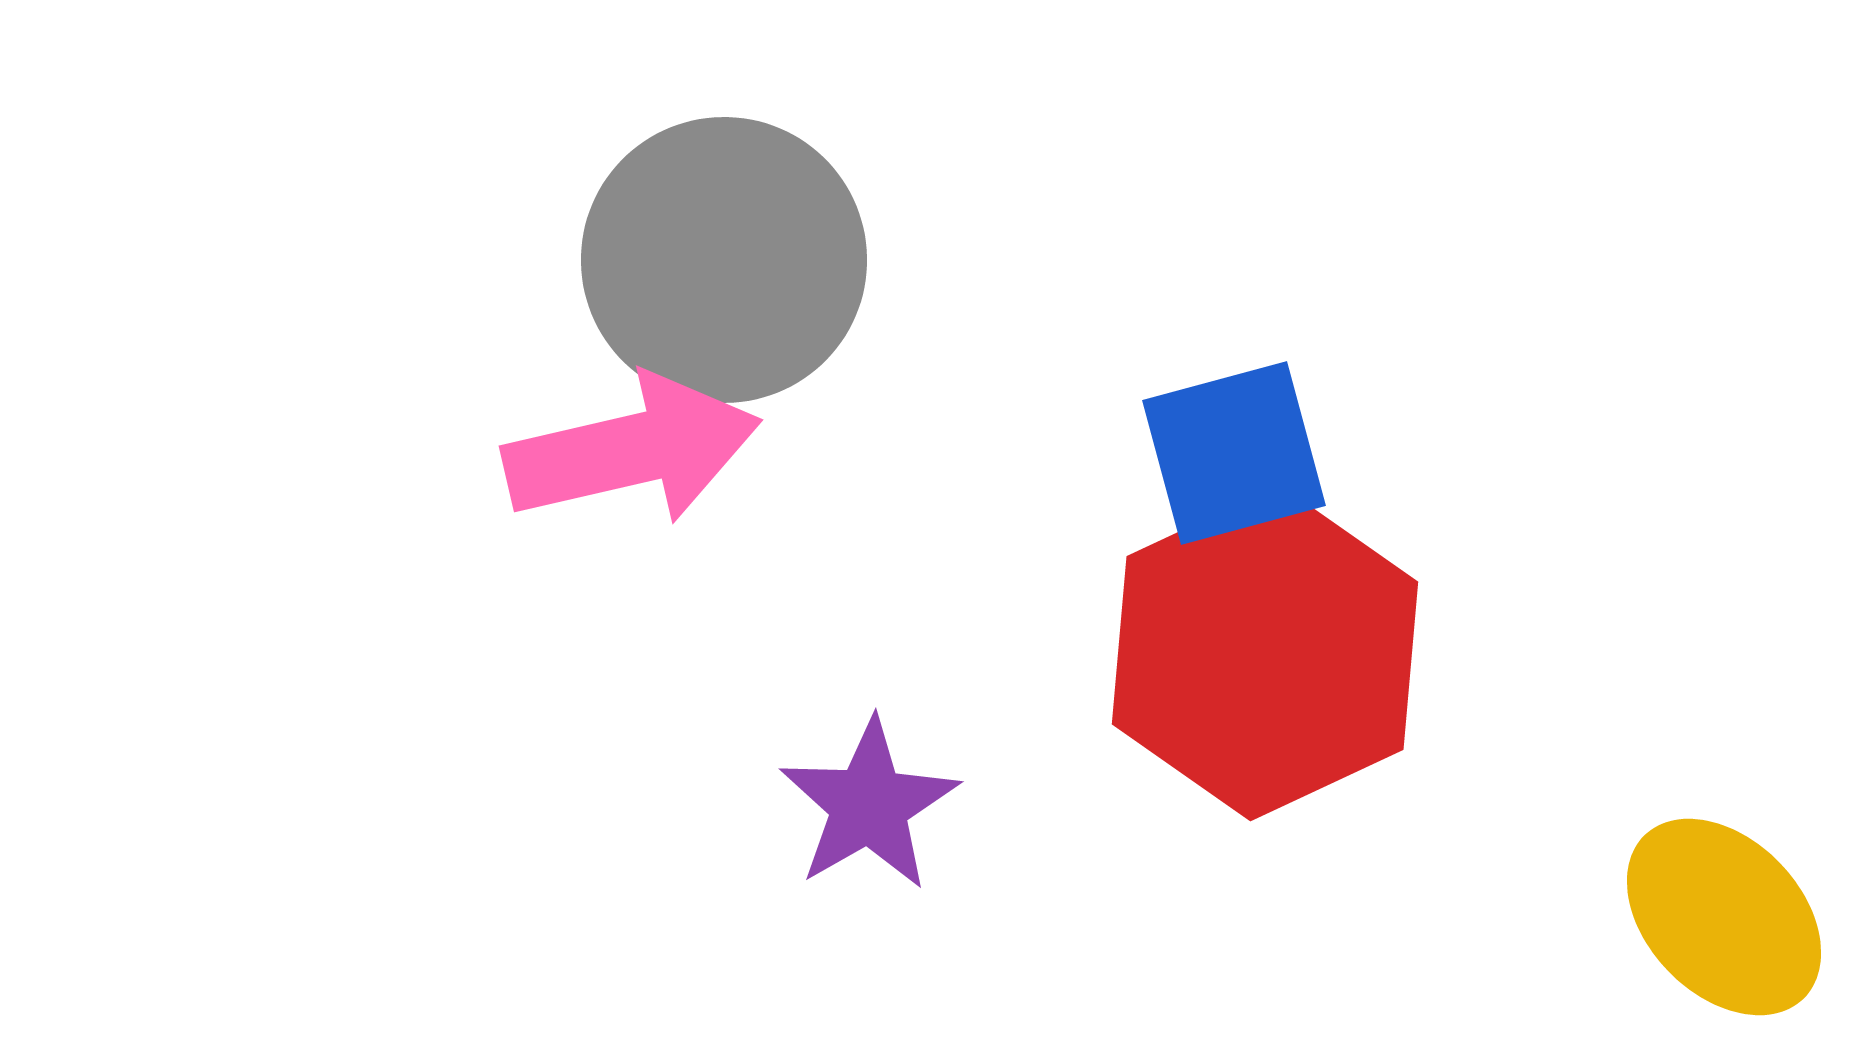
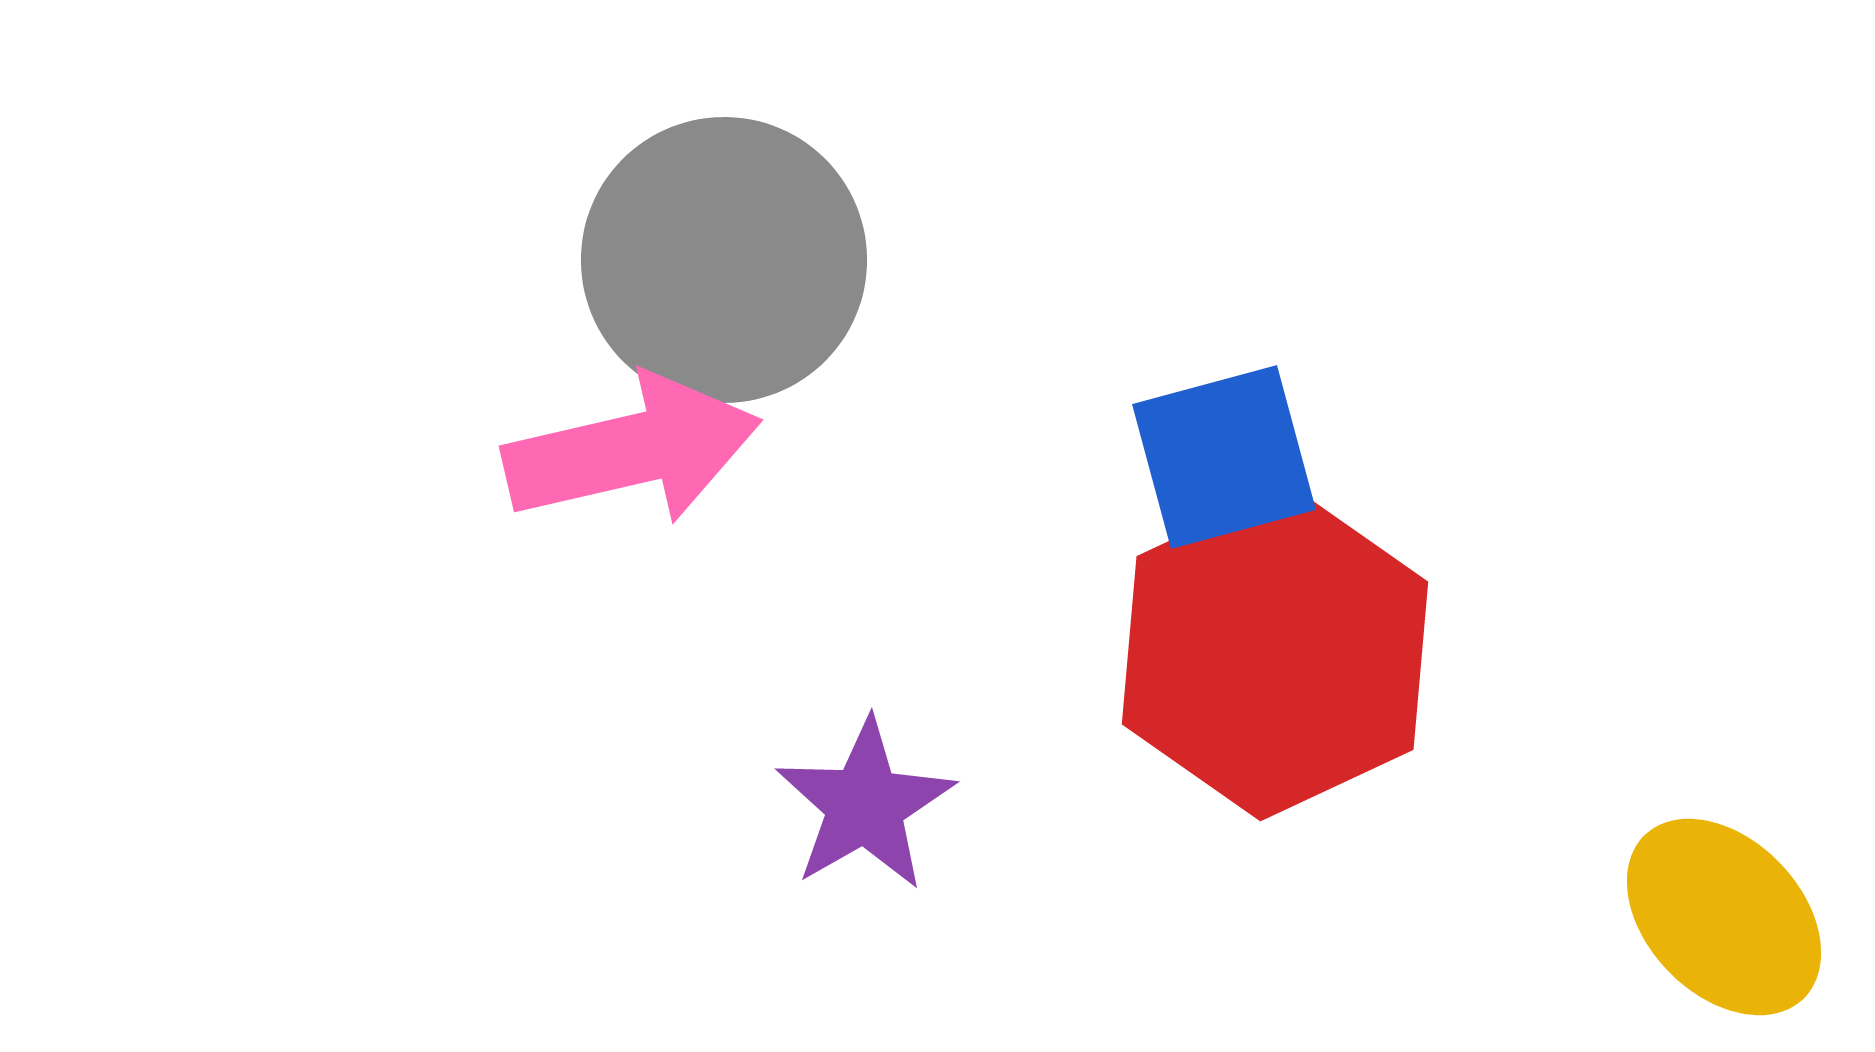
blue square: moved 10 px left, 4 px down
red hexagon: moved 10 px right
purple star: moved 4 px left
